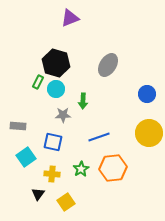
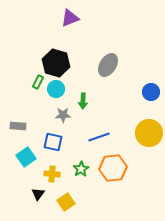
blue circle: moved 4 px right, 2 px up
